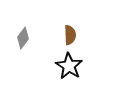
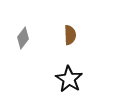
black star: moved 13 px down
